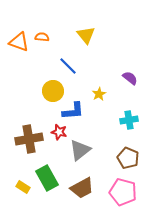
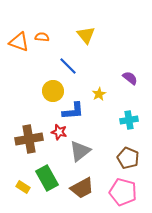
gray triangle: moved 1 px down
